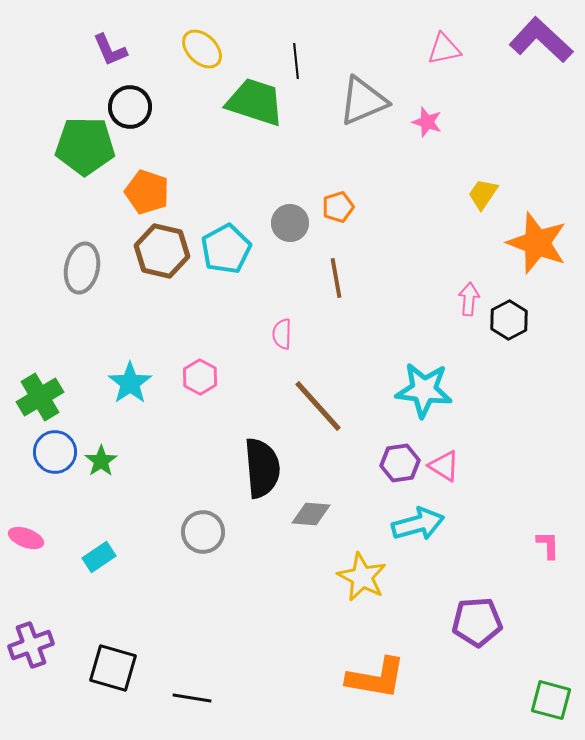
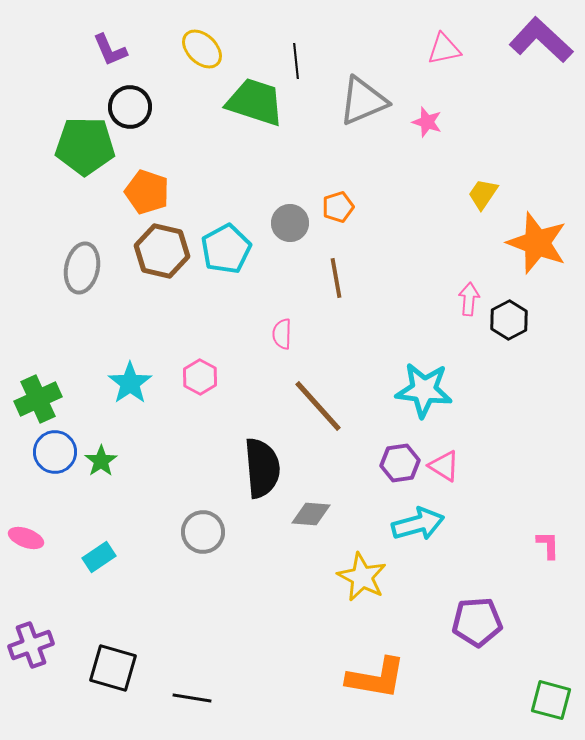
green cross at (40, 397): moved 2 px left, 2 px down; rotated 6 degrees clockwise
